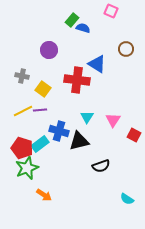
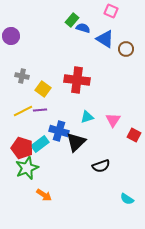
purple circle: moved 38 px left, 14 px up
blue triangle: moved 8 px right, 25 px up
cyan triangle: rotated 40 degrees clockwise
black triangle: moved 3 px left, 1 px down; rotated 30 degrees counterclockwise
